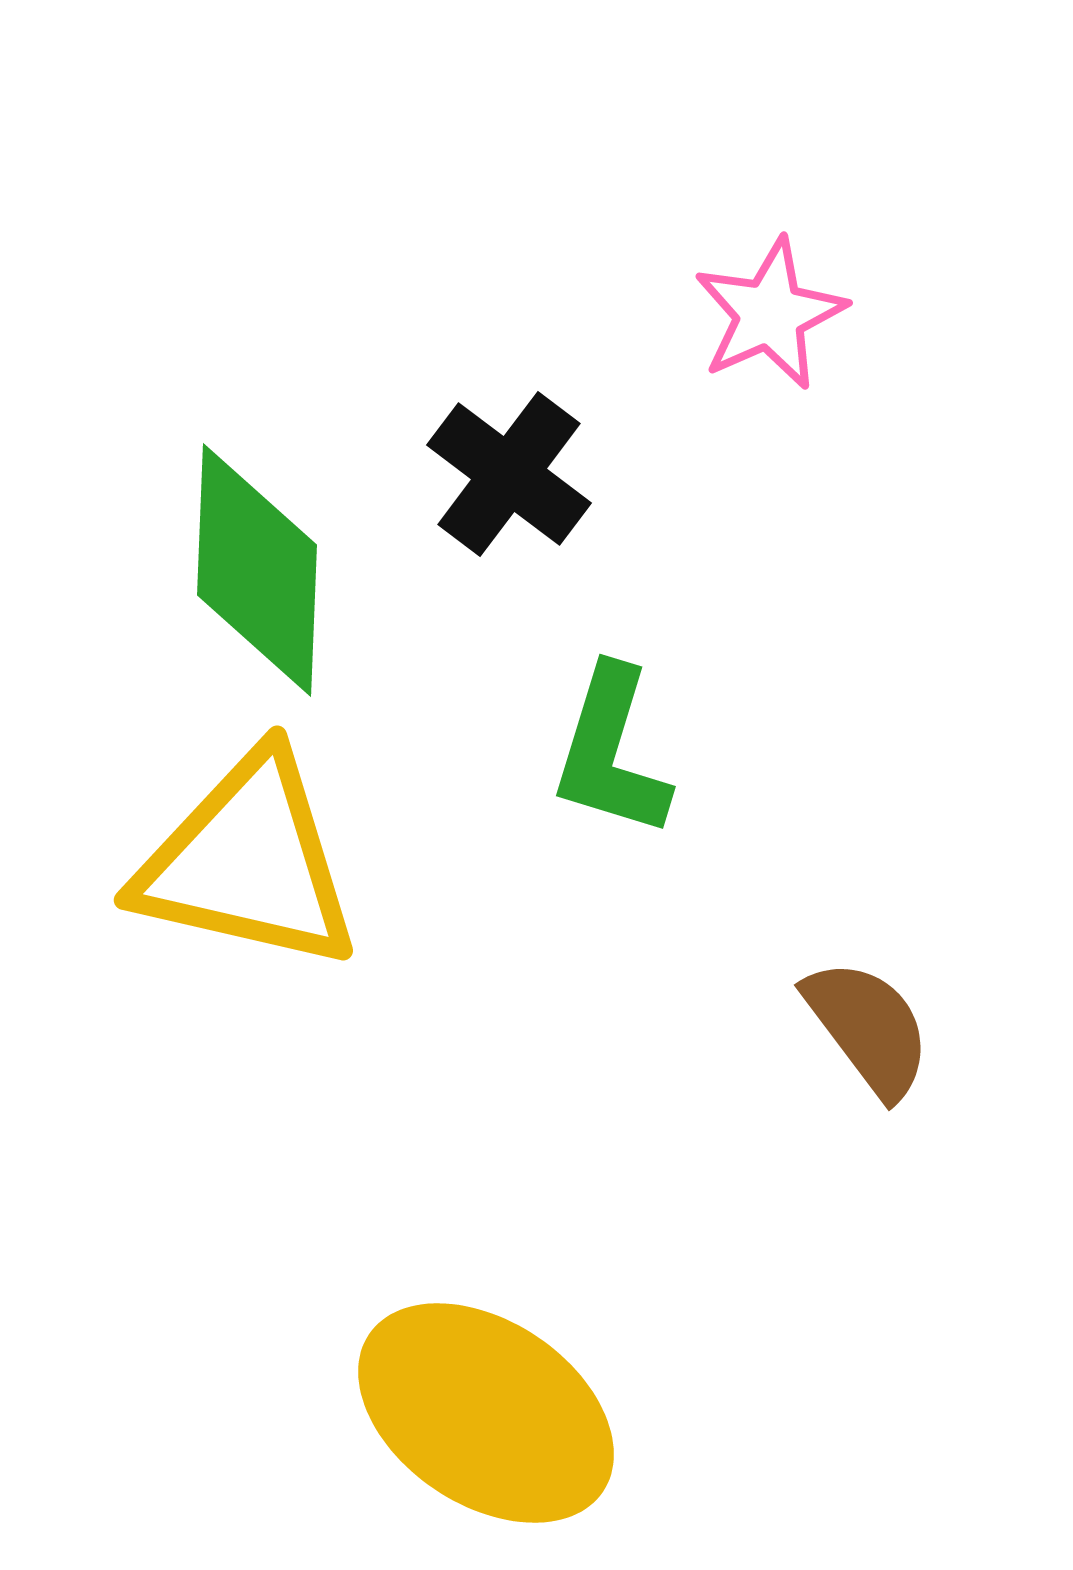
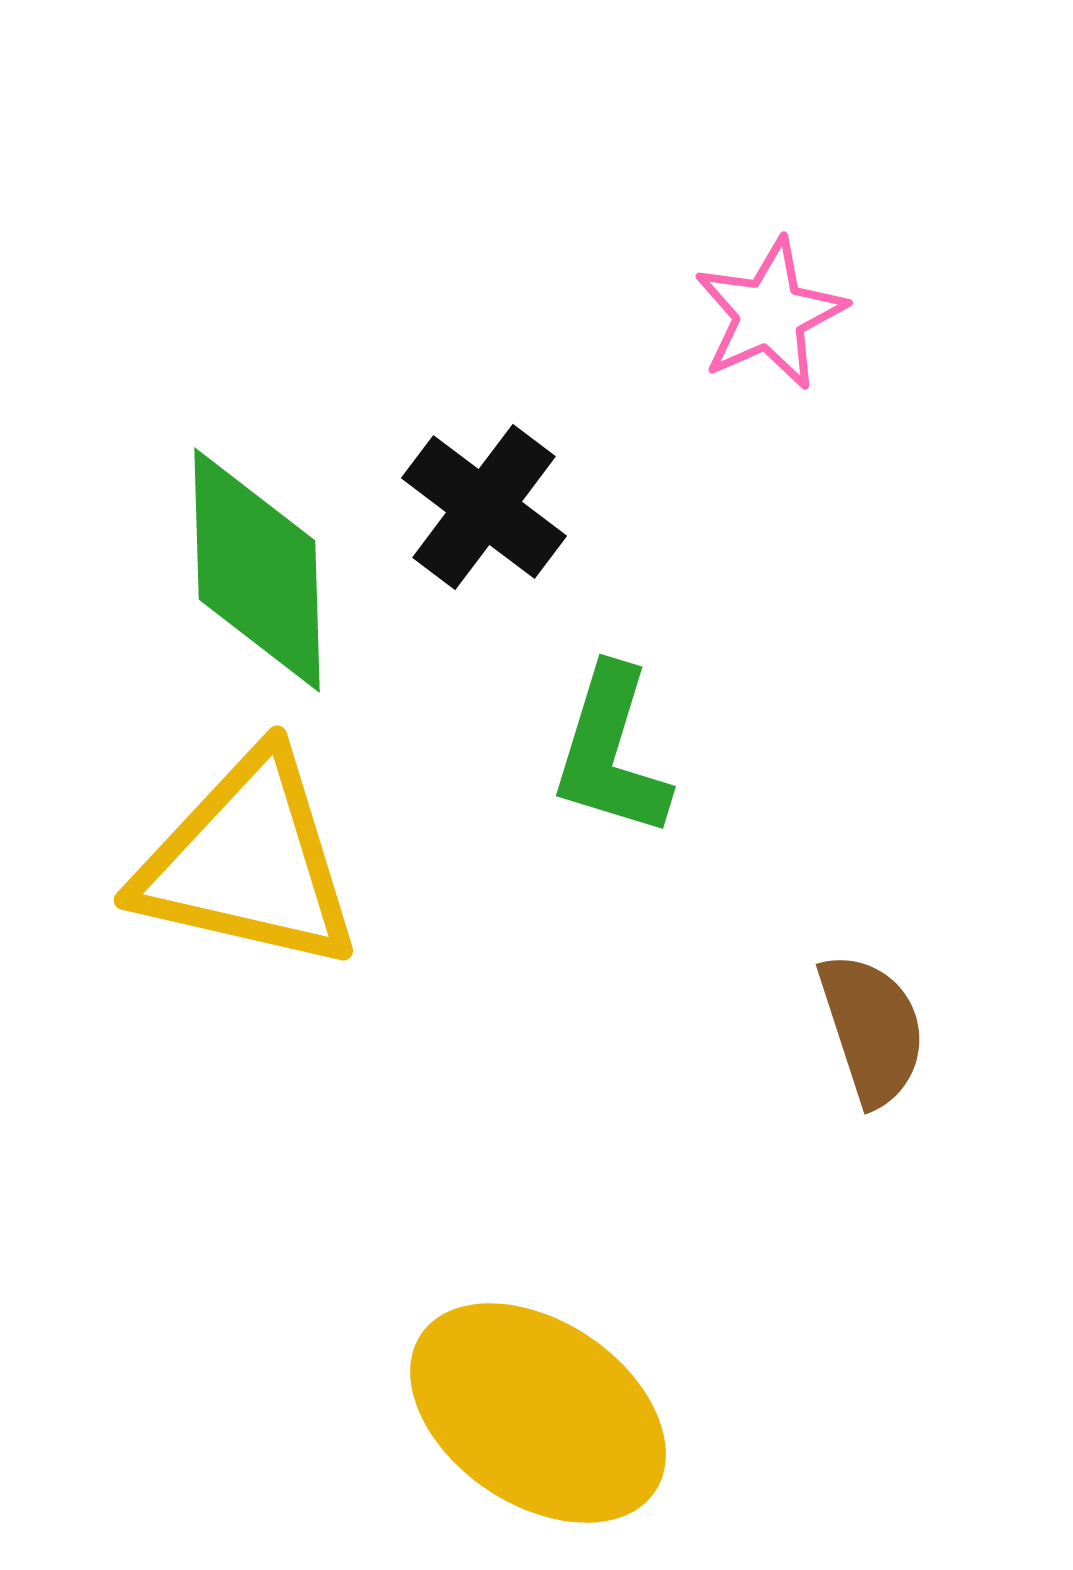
black cross: moved 25 px left, 33 px down
green diamond: rotated 4 degrees counterclockwise
brown semicircle: moved 4 px right, 1 px down; rotated 19 degrees clockwise
yellow ellipse: moved 52 px right
